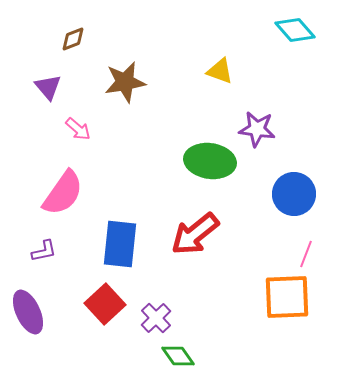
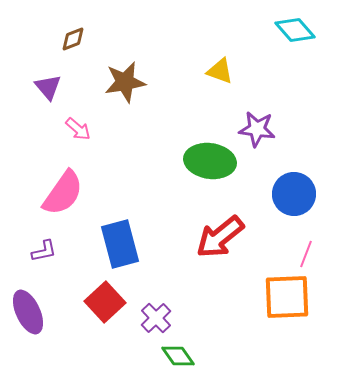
red arrow: moved 25 px right, 3 px down
blue rectangle: rotated 21 degrees counterclockwise
red square: moved 2 px up
